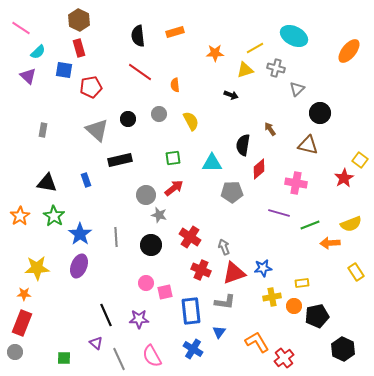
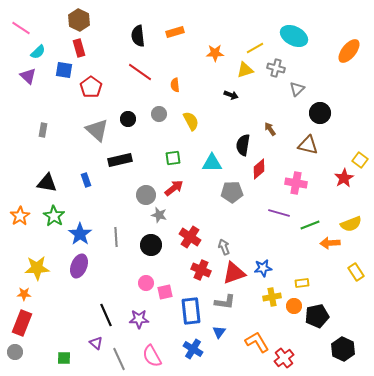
red pentagon at (91, 87): rotated 25 degrees counterclockwise
